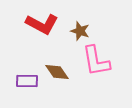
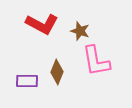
brown diamond: rotated 55 degrees clockwise
